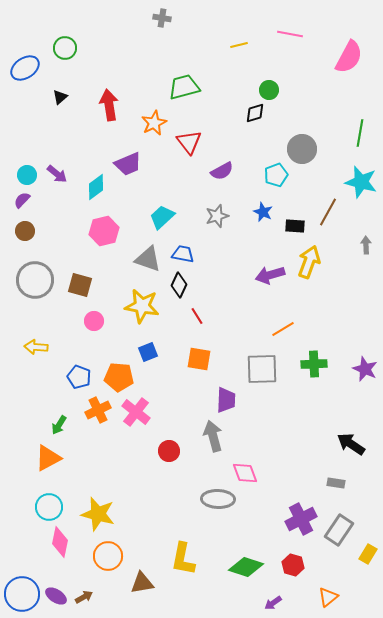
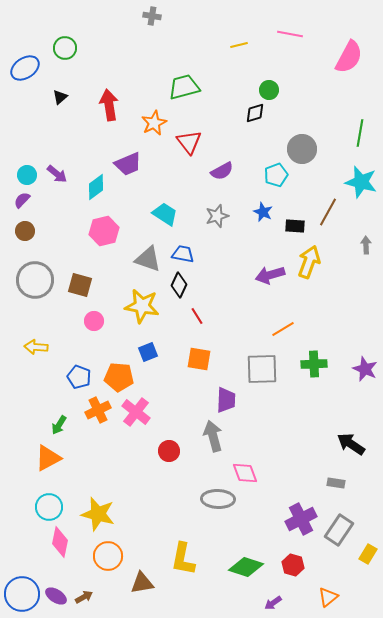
gray cross at (162, 18): moved 10 px left, 2 px up
cyan trapezoid at (162, 217): moved 3 px right, 3 px up; rotated 76 degrees clockwise
